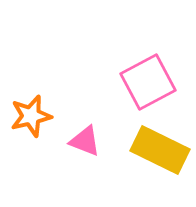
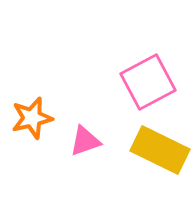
orange star: moved 1 px right, 2 px down
pink triangle: rotated 40 degrees counterclockwise
